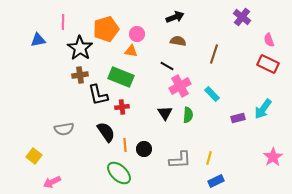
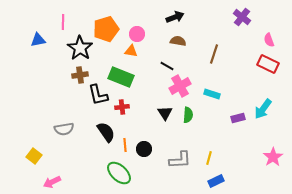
cyan rectangle: rotated 28 degrees counterclockwise
